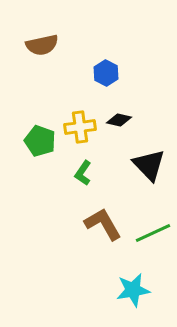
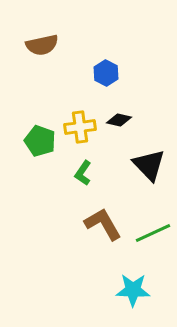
cyan star: rotated 12 degrees clockwise
